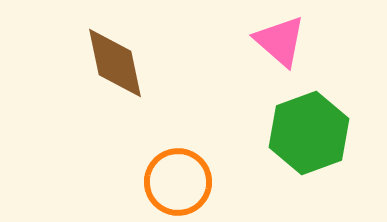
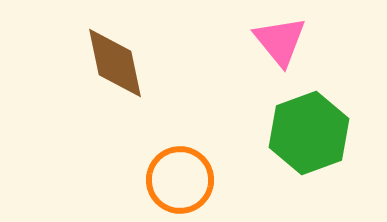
pink triangle: rotated 10 degrees clockwise
orange circle: moved 2 px right, 2 px up
